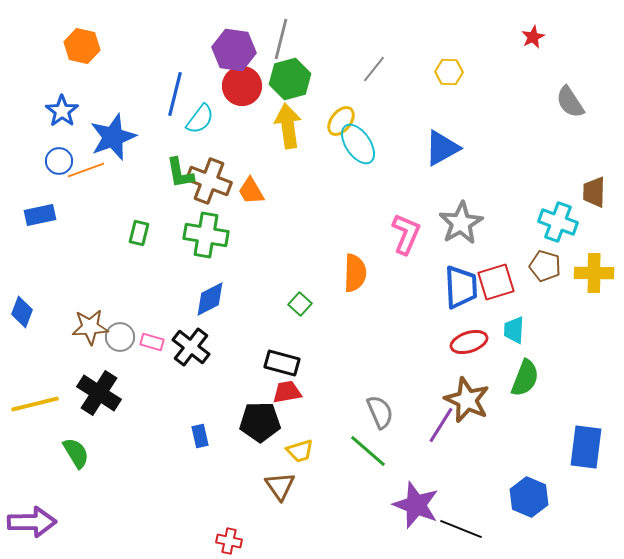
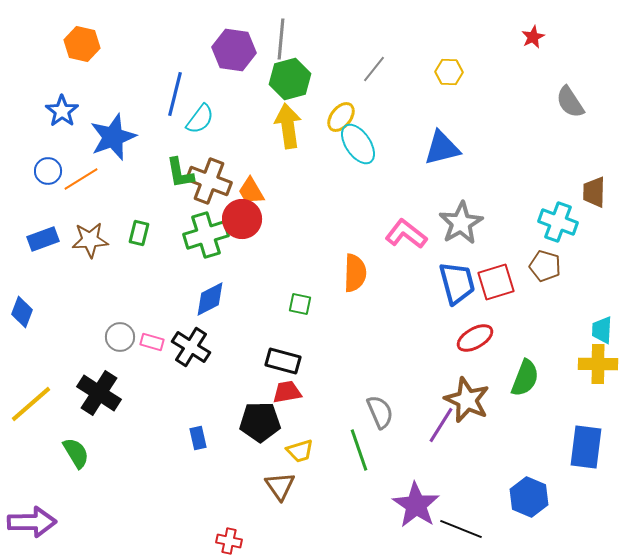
gray line at (281, 39): rotated 9 degrees counterclockwise
orange hexagon at (82, 46): moved 2 px up
red circle at (242, 86): moved 133 px down
yellow ellipse at (341, 121): moved 4 px up
blue triangle at (442, 148): rotated 15 degrees clockwise
blue circle at (59, 161): moved 11 px left, 10 px down
orange line at (86, 170): moved 5 px left, 9 px down; rotated 12 degrees counterclockwise
blue rectangle at (40, 215): moved 3 px right, 24 px down; rotated 8 degrees counterclockwise
pink L-shape at (406, 234): rotated 75 degrees counterclockwise
green cross at (206, 235): rotated 27 degrees counterclockwise
yellow cross at (594, 273): moved 4 px right, 91 px down
blue trapezoid at (461, 287): moved 4 px left, 4 px up; rotated 12 degrees counterclockwise
green square at (300, 304): rotated 30 degrees counterclockwise
brown star at (90, 327): moved 87 px up
cyan trapezoid at (514, 330): moved 88 px right
red ellipse at (469, 342): moved 6 px right, 4 px up; rotated 12 degrees counterclockwise
black cross at (191, 347): rotated 6 degrees counterclockwise
black rectangle at (282, 363): moved 1 px right, 2 px up
yellow line at (35, 404): moved 4 px left; rotated 27 degrees counterclockwise
blue rectangle at (200, 436): moved 2 px left, 2 px down
green line at (368, 451): moved 9 px left, 1 px up; rotated 30 degrees clockwise
purple star at (416, 505): rotated 12 degrees clockwise
